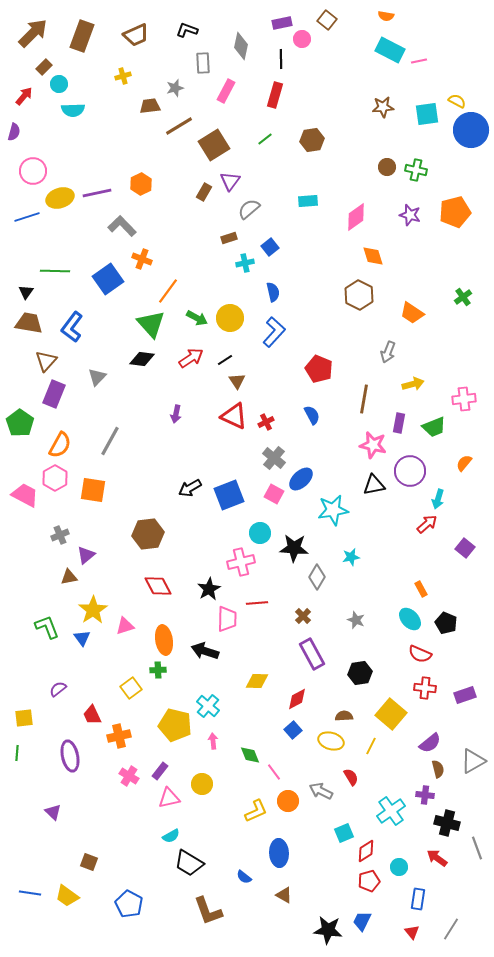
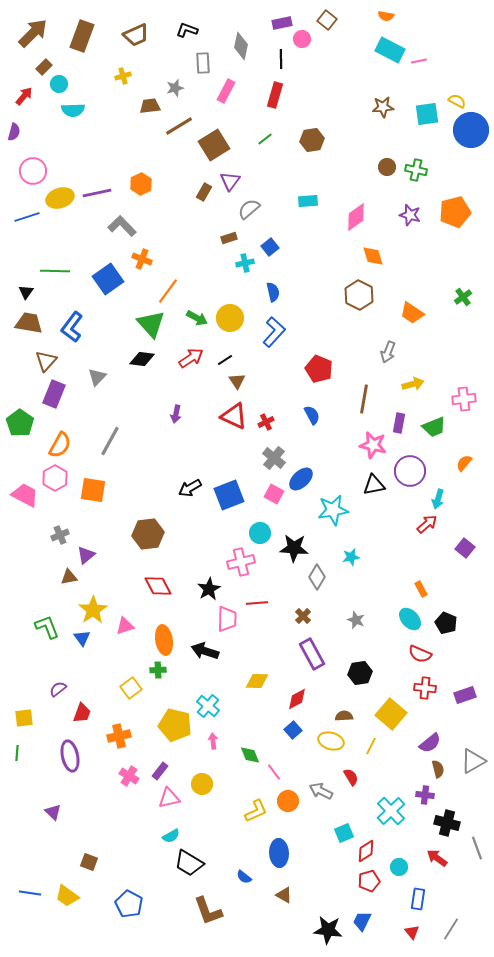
red trapezoid at (92, 715): moved 10 px left, 2 px up; rotated 135 degrees counterclockwise
cyan cross at (391, 811): rotated 8 degrees counterclockwise
